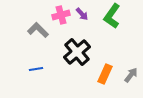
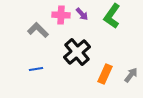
pink cross: rotated 18 degrees clockwise
